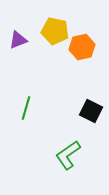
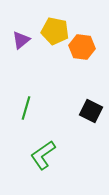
purple triangle: moved 3 px right; rotated 18 degrees counterclockwise
orange hexagon: rotated 20 degrees clockwise
green L-shape: moved 25 px left
